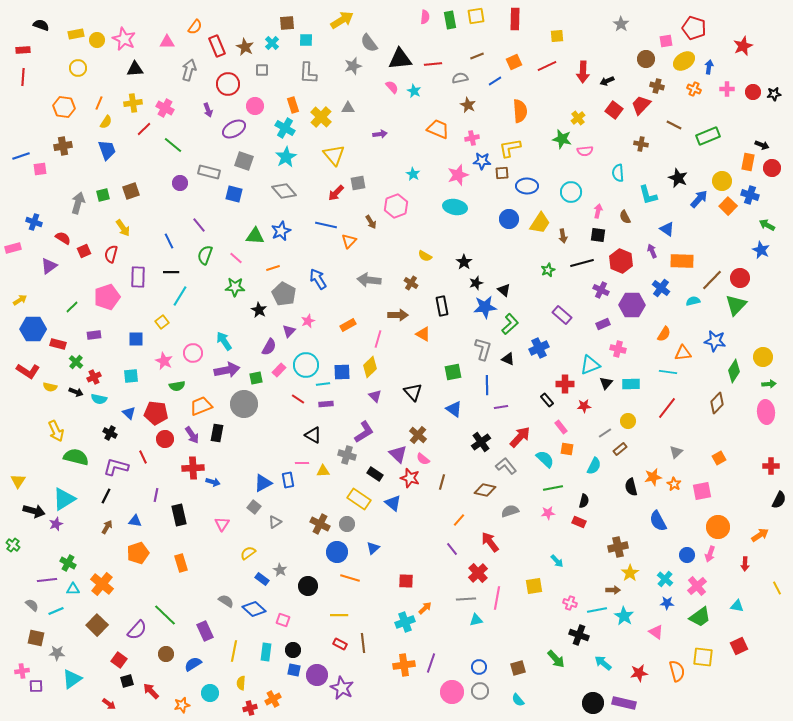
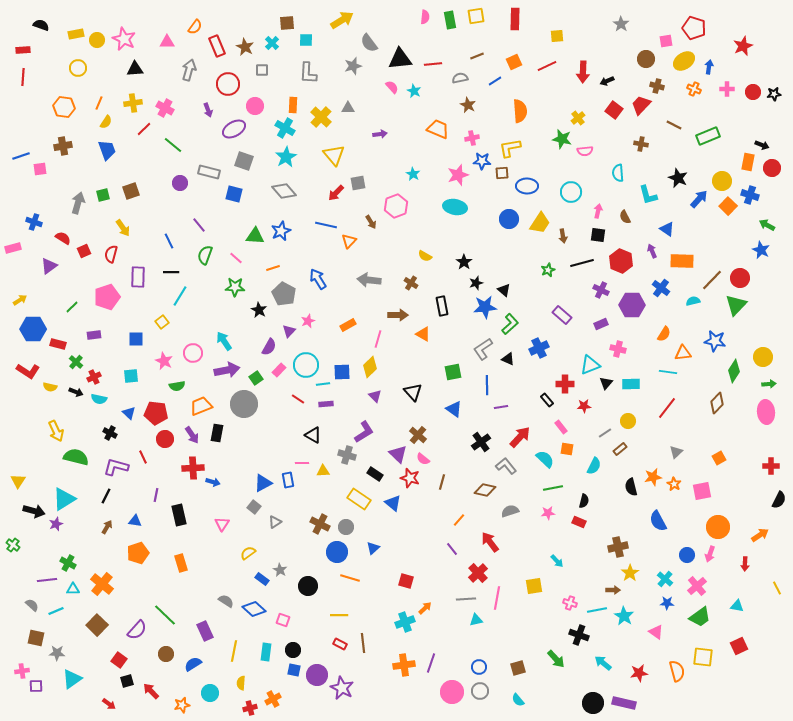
orange rectangle at (293, 105): rotated 21 degrees clockwise
purple rectangle at (603, 324): moved 2 px left
gray L-shape at (483, 349): rotated 140 degrees counterclockwise
green square at (256, 378): rotated 24 degrees counterclockwise
gray circle at (347, 524): moved 1 px left, 3 px down
red square at (406, 581): rotated 14 degrees clockwise
